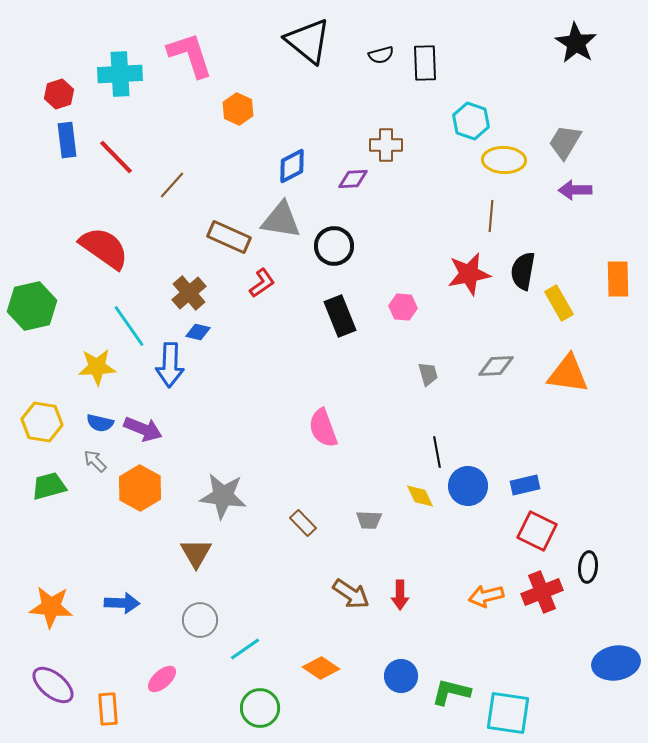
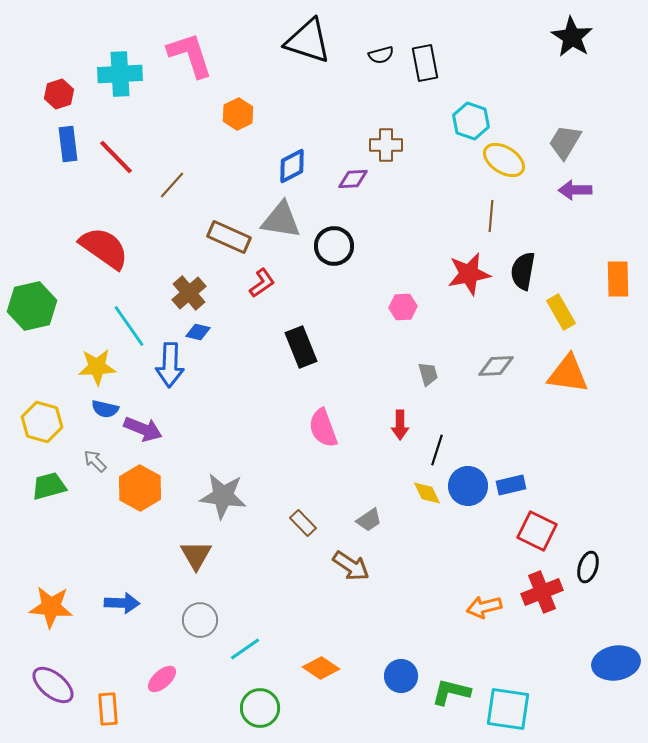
black triangle at (308, 41): rotated 21 degrees counterclockwise
black star at (576, 43): moved 4 px left, 6 px up
black rectangle at (425, 63): rotated 9 degrees counterclockwise
orange hexagon at (238, 109): moved 5 px down; rotated 8 degrees clockwise
blue rectangle at (67, 140): moved 1 px right, 4 px down
yellow ellipse at (504, 160): rotated 30 degrees clockwise
yellow rectangle at (559, 303): moved 2 px right, 9 px down
pink hexagon at (403, 307): rotated 8 degrees counterclockwise
black rectangle at (340, 316): moved 39 px left, 31 px down
yellow hexagon at (42, 422): rotated 6 degrees clockwise
blue semicircle at (100, 423): moved 5 px right, 14 px up
black line at (437, 452): moved 2 px up; rotated 28 degrees clockwise
blue rectangle at (525, 485): moved 14 px left
yellow diamond at (420, 496): moved 7 px right, 3 px up
gray trapezoid at (369, 520): rotated 36 degrees counterclockwise
brown triangle at (196, 553): moved 2 px down
black ellipse at (588, 567): rotated 12 degrees clockwise
brown arrow at (351, 594): moved 28 px up
red arrow at (400, 595): moved 170 px up
orange arrow at (486, 596): moved 2 px left, 11 px down
cyan square at (508, 713): moved 4 px up
